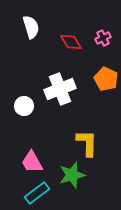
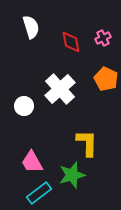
red diamond: rotated 20 degrees clockwise
white cross: rotated 20 degrees counterclockwise
cyan rectangle: moved 2 px right
